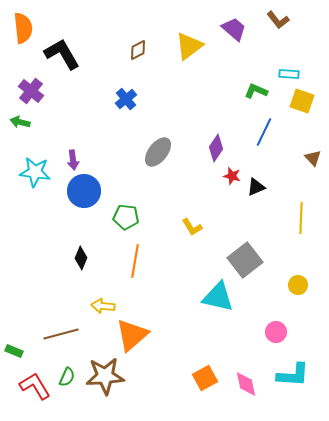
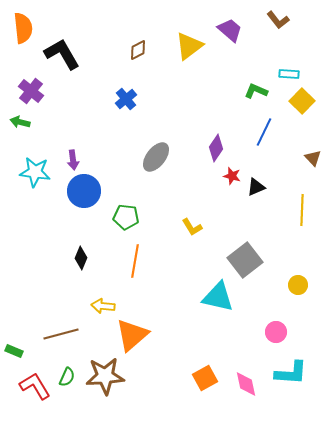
purple trapezoid: moved 4 px left, 1 px down
yellow square: rotated 25 degrees clockwise
gray ellipse: moved 2 px left, 5 px down
yellow line: moved 1 px right, 8 px up
cyan L-shape: moved 2 px left, 2 px up
